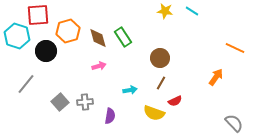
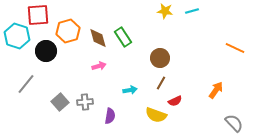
cyan line: rotated 48 degrees counterclockwise
orange arrow: moved 13 px down
yellow semicircle: moved 2 px right, 2 px down
